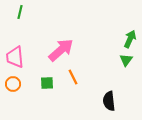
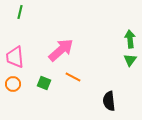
green arrow: rotated 30 degrees counterclockwise
green triangle: moved 4 px right
orange line: rotated 35 degrees counterclockwise
green square: moved 3 px left; rotated 24 degrees clockwise
